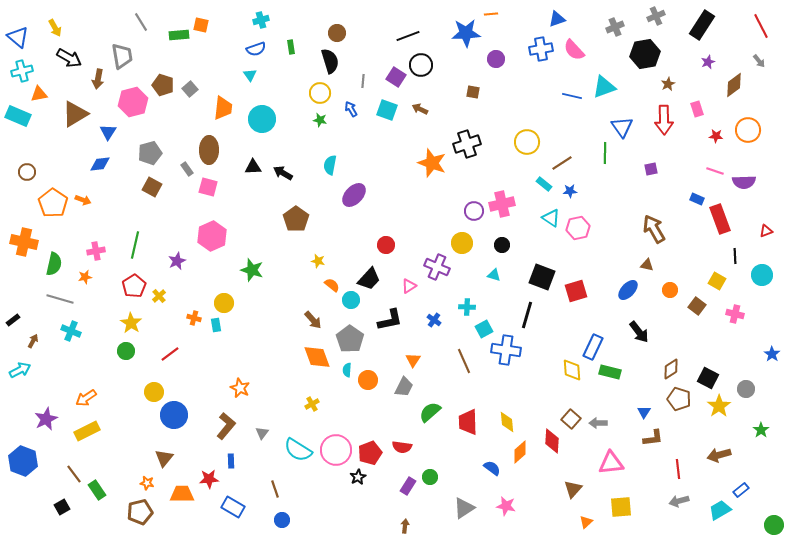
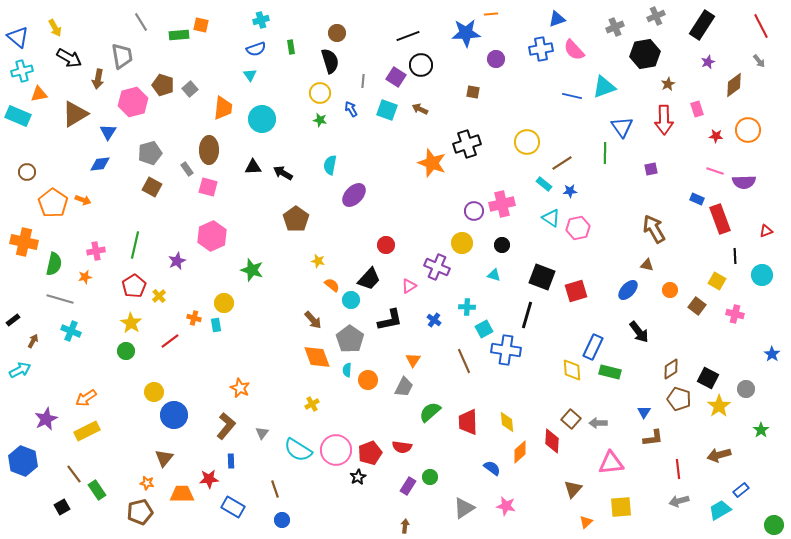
red line at (170, 354): moved 13 px up
